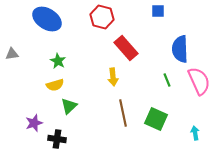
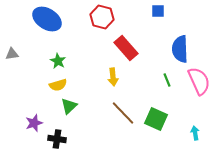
yellow semicircle: moved 3 px right
brown line: rotated 32 degrees counterclockwise
